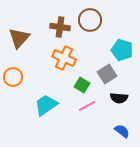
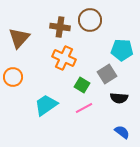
cyan pentagon: rotated 15 degrees counterclockwise
pink line: moved 3 px left, 2 px down
blue semicircle: moved 1 px down
